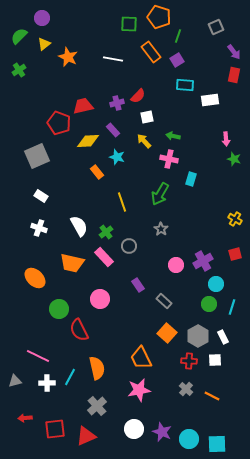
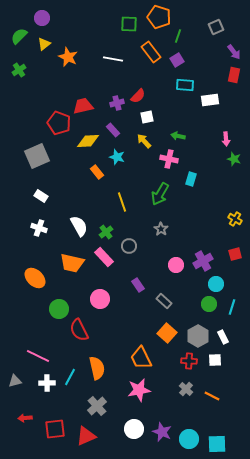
green arrow at (173, 136): moved 5 px right
